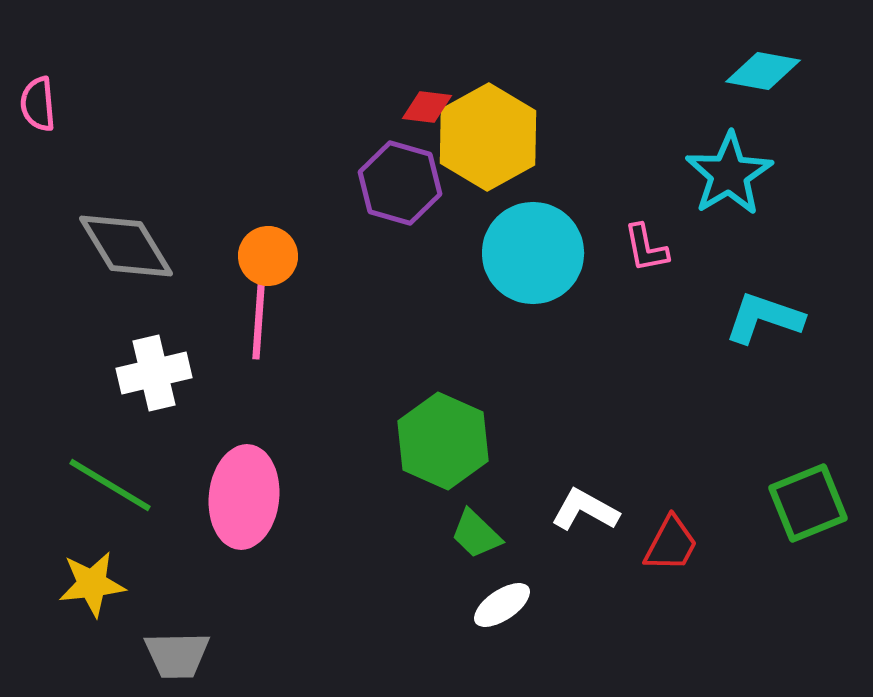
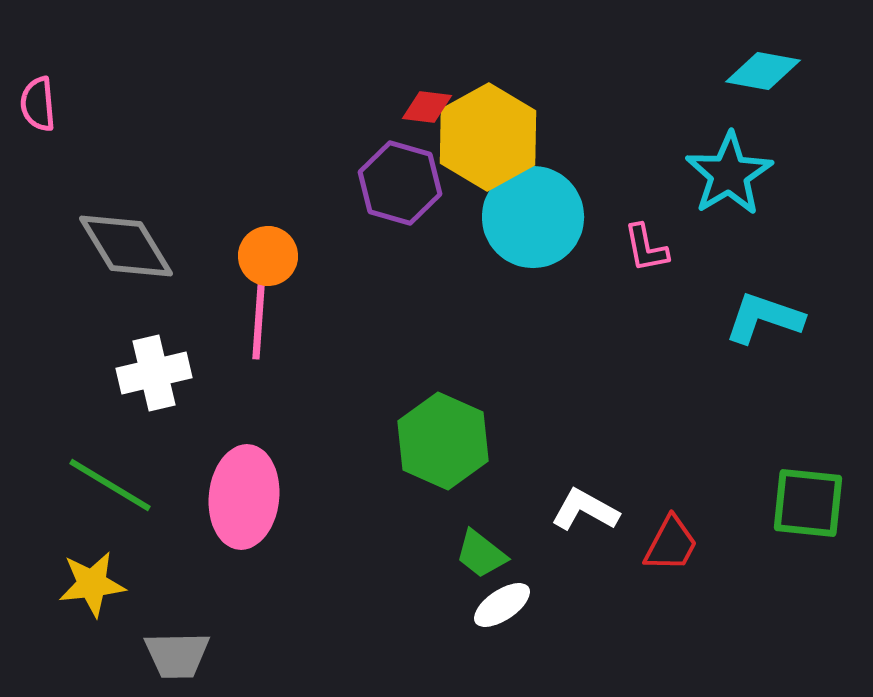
cyan circle: moved 36 px up
green square: rotated 28 degrees clockwise
green trapezoid: moved 5 px right, 20 px down; rotated 6 degrees counterclockwise
